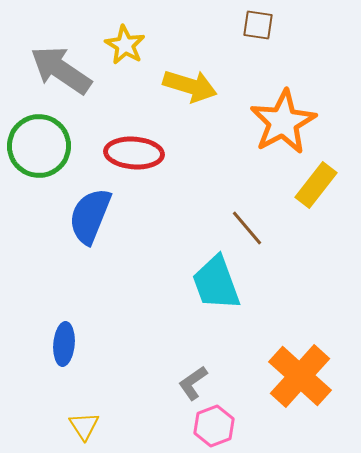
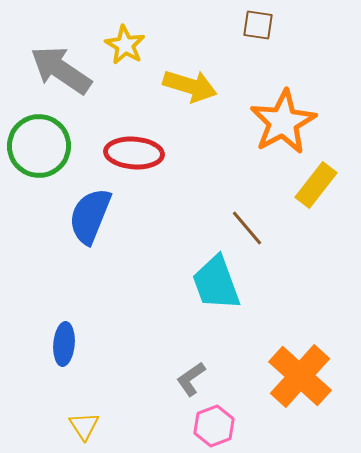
gray L-shape: moved 2 px left, 4 px up
